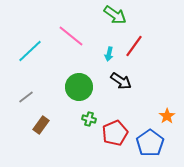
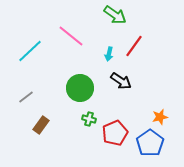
green circle: moved 1 px right, 1 px down
orange star: moved 7 px left, 1 px down; rotated 21 degrees clockwise
